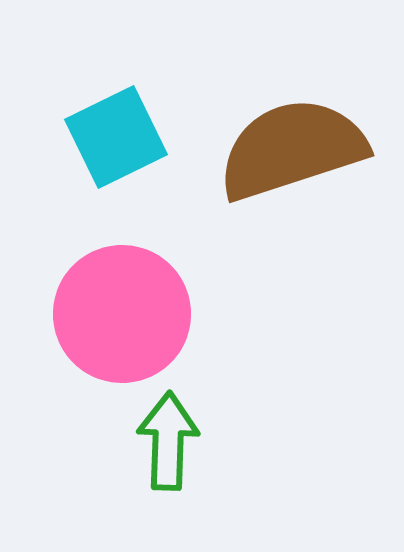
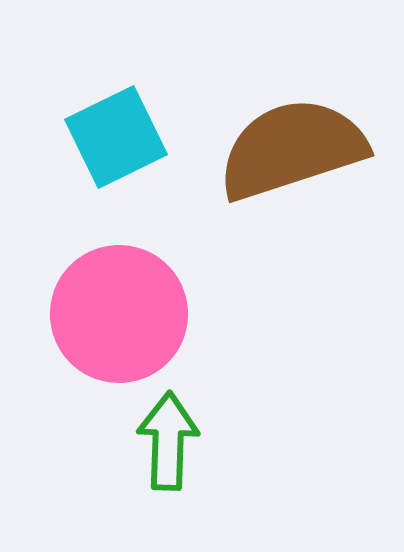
pink circle: moved 3 px left
